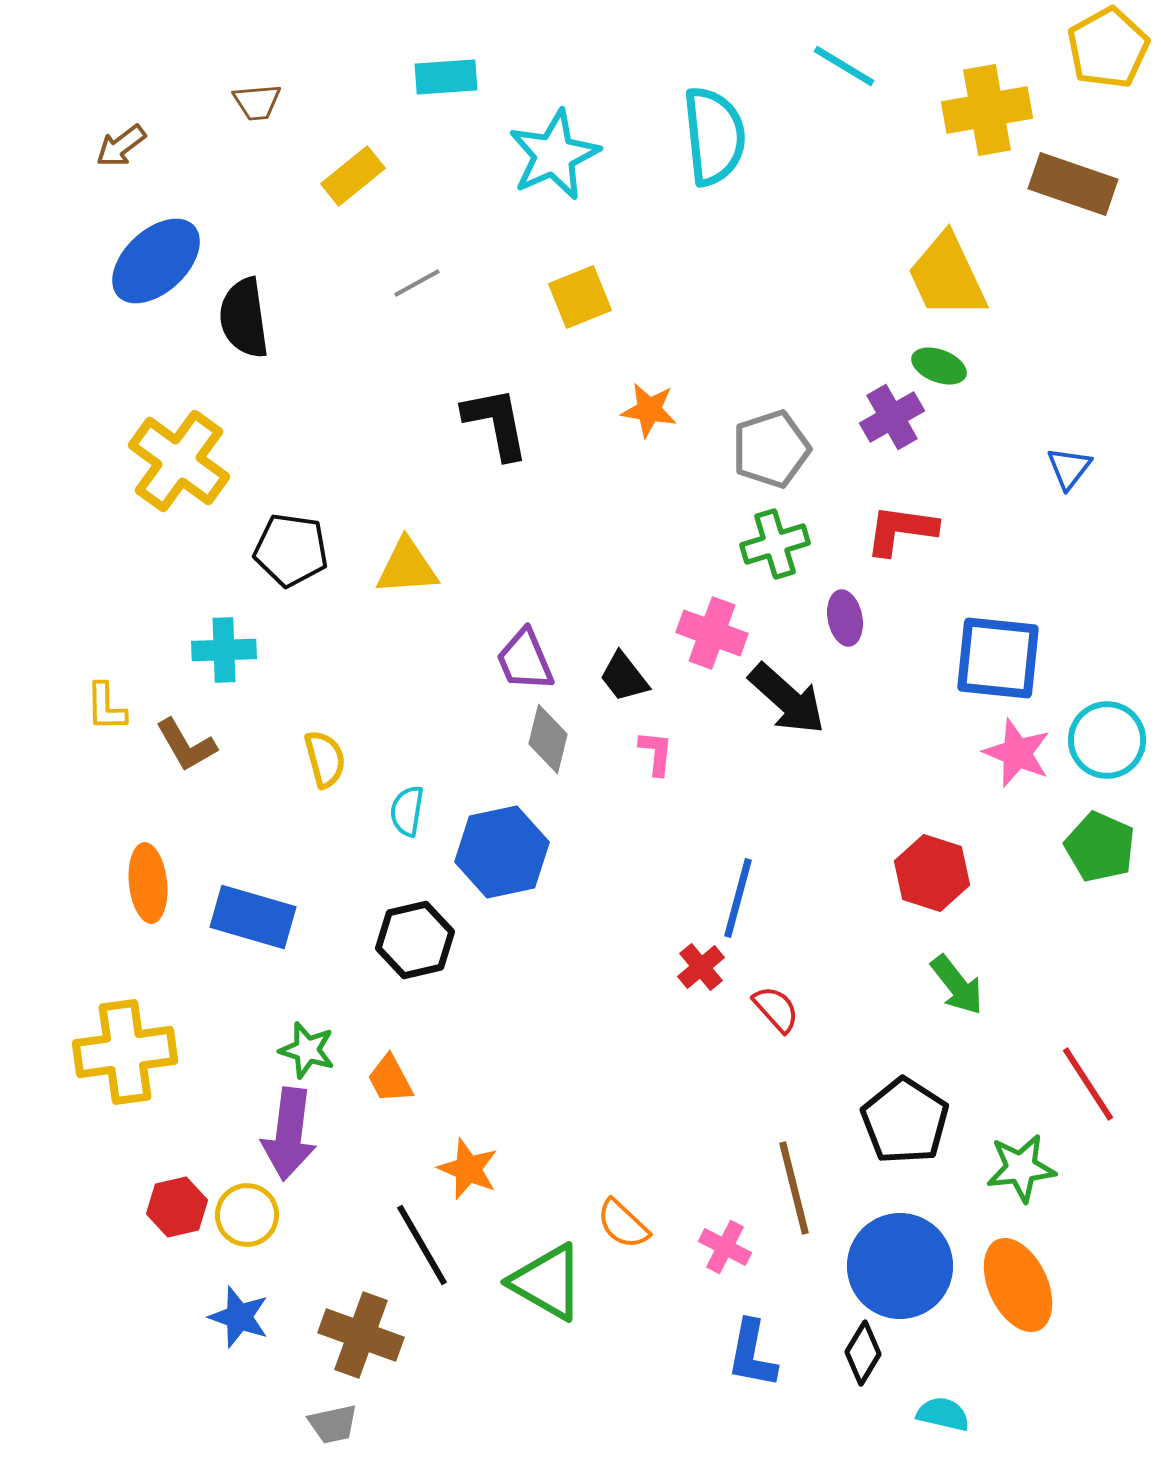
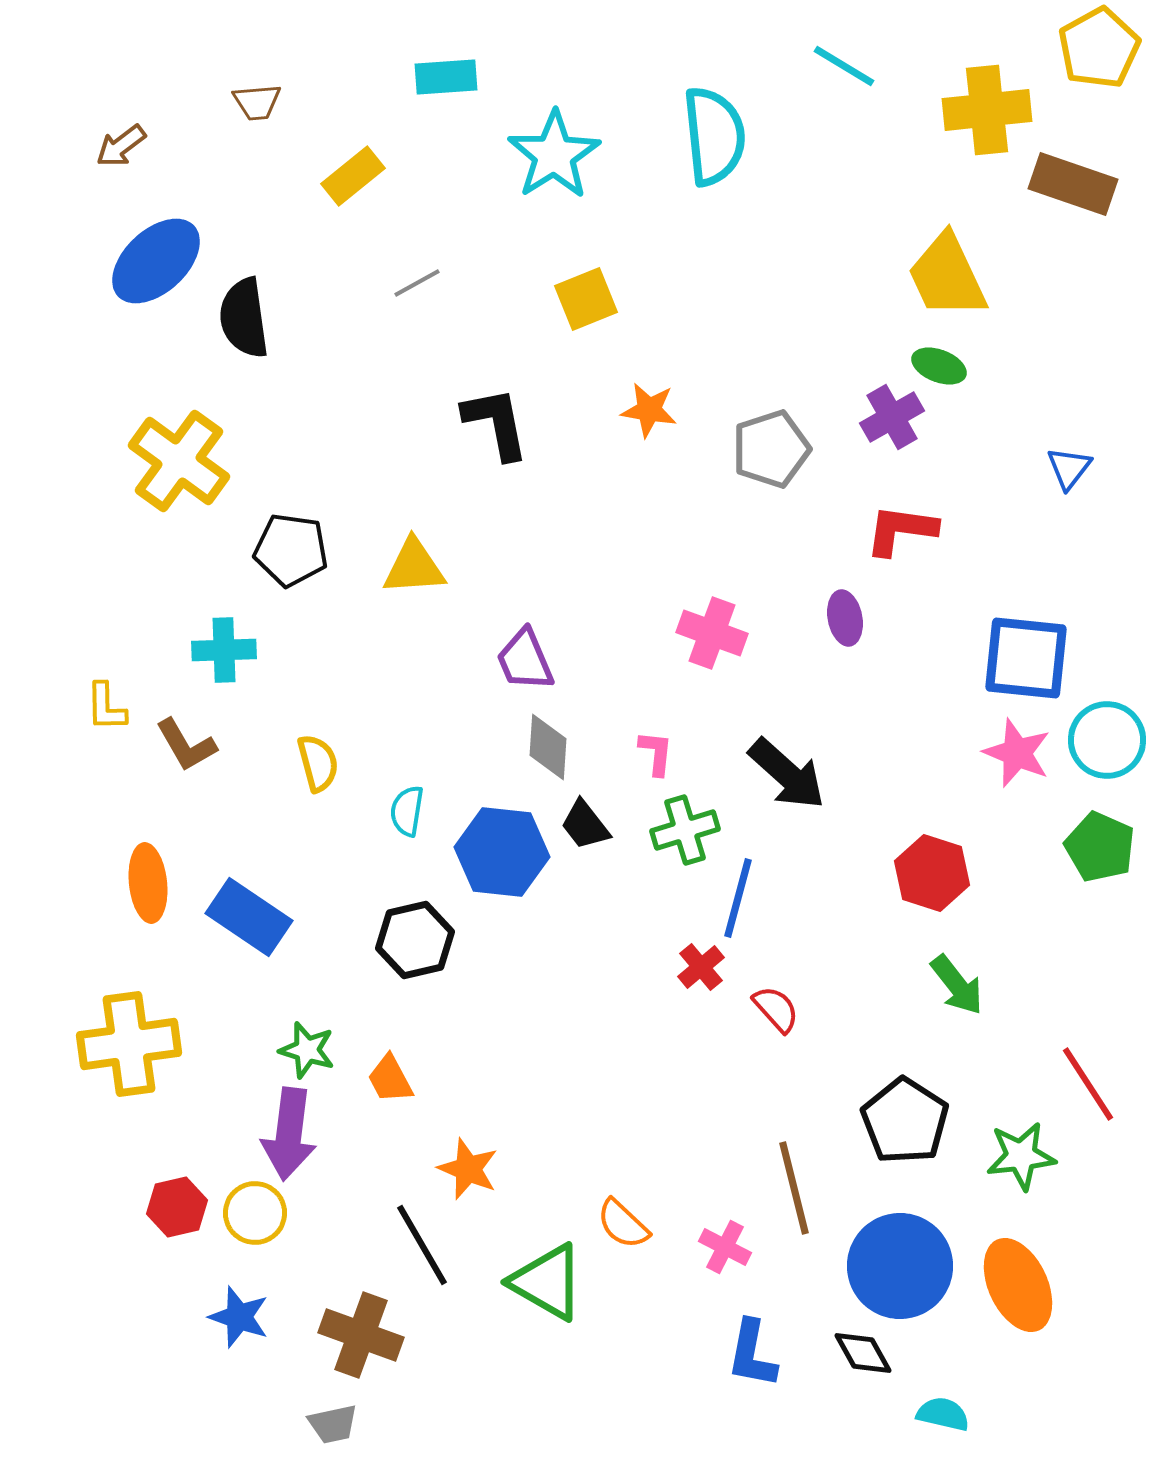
yellow pentagon at (1108, 48): moved 9 px left
yellow cross at (987, 110): rotated 4 degrees clockwise
cyan star at (554, 155): rotated 8 degrees counterclockwise
yellow square at (580, 297): moved 6 px right, 2 px down
green cross at (775, 544): moved 90 px left, 286 px down
yellow triangle at (407, 567): moved 7 px right
blue square at (998, 658): moved 28 px right
black trapezoid at (624, 677): moved 39 px left, 148 px down
black arrow at (787, 699): moved 75 px down
gray diamond at (548, 739): moved 8 px down; rotated 10 degrees counterclockwise
yellow semicircle at (325, 759): moved 7 px left, 4 px down
blue hexagon at (502, 852): rotated 18 degrees clockwise
blue rectangle at (253, 917): moved 4 px left; rotated 18 degrees clockwise
yellow cross at (125, 1052): moved 4 px right, 8 px up
green star at (1021, 1168): moved 12 px up
yellow circle at (247, 1215): moved 8 px right, 2 px up
black diamond at (863, 1353): rotated 60 degrees counterclockwise
